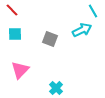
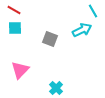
red line: moved 2 px right; rotated 16 degrees counterclockwise
cyan square: moved 6 px up
